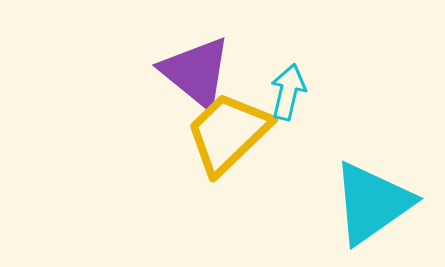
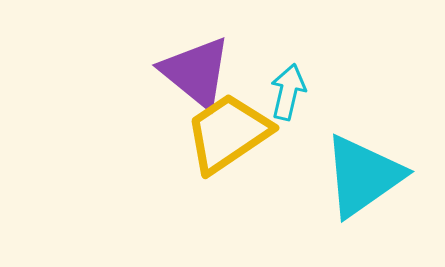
yellow trapezoid: rotated 10 degrees clockwise
cyan triangle: moved 9 px left, 27 px up
